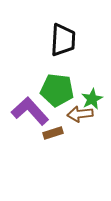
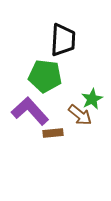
green pentagon: moved 12 px left, 14 px up
brown arrow: moved 1 px down; rotated 135 degrees counterclockwise
brown rectangle: rotated 12 degrees clockwise
